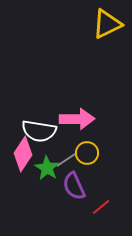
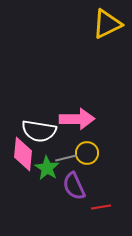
pink diamond: rotated 28 degrees counterclockwise
gray line: moved 2 px up; rotated 20 degrees clockwise
red line: rotated 30 degrees clockwise
